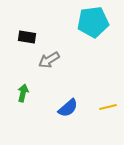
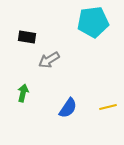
blue semicircle: rotated 15 degrees counterclockwise
